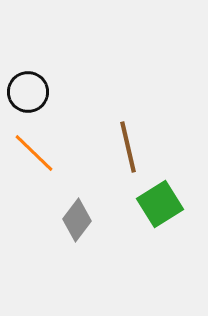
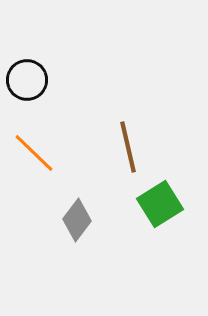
black circle: moved 1 px left, 12 px up
